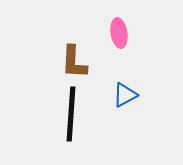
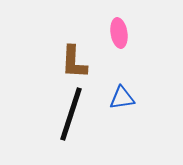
blue triangle: moved 3 px left, 3 px down; rotated 20 degrees clockwise
black line: rotated 14 degrees clockwise
